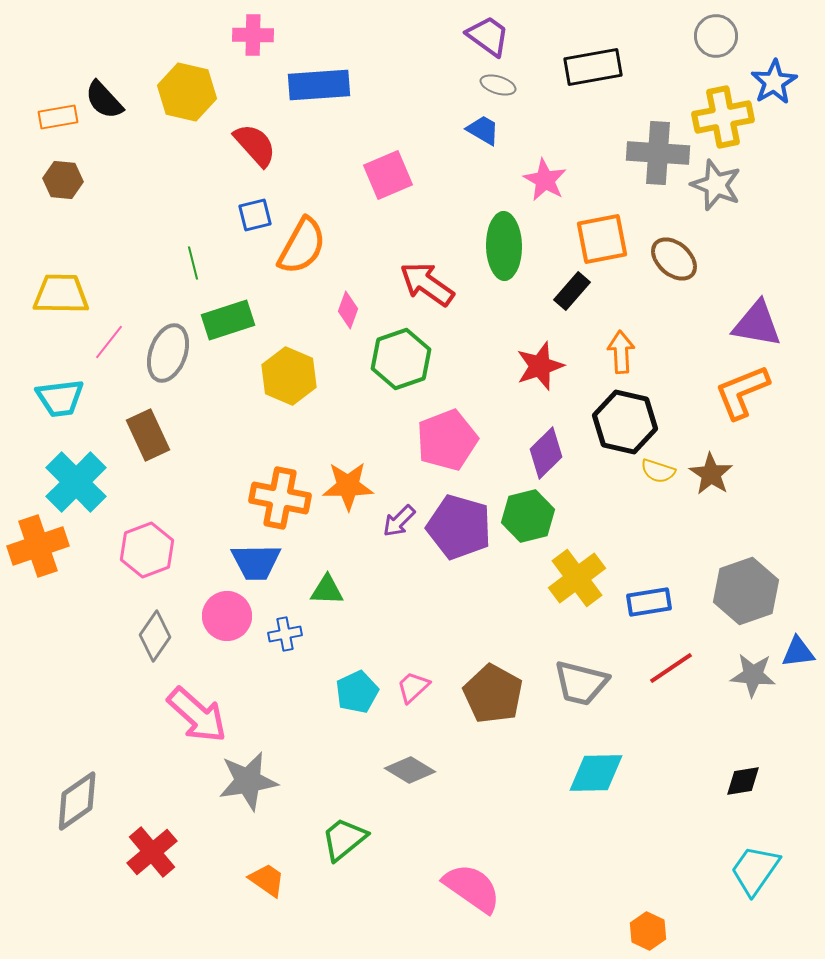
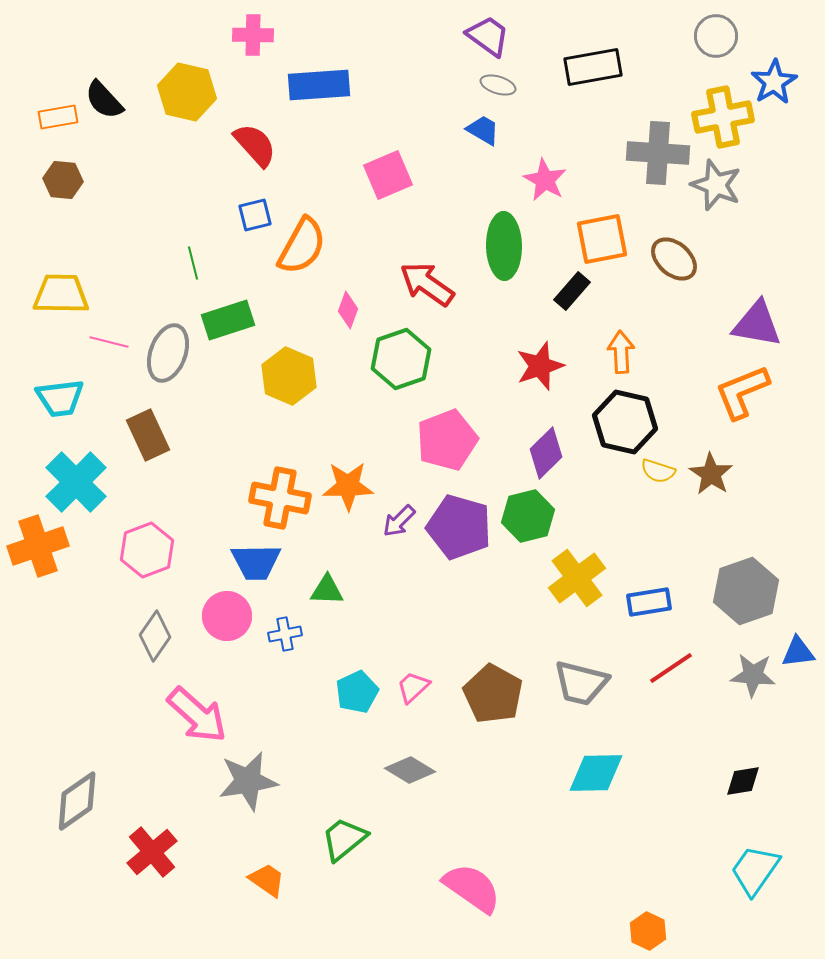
pink line at (109, 342): rotated 66 degrees clockwise
